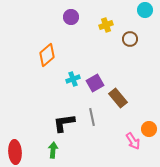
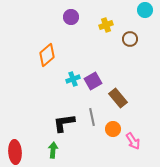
purple square: moved 2 px left, 2 px up
orange circle: moved 36 px left
